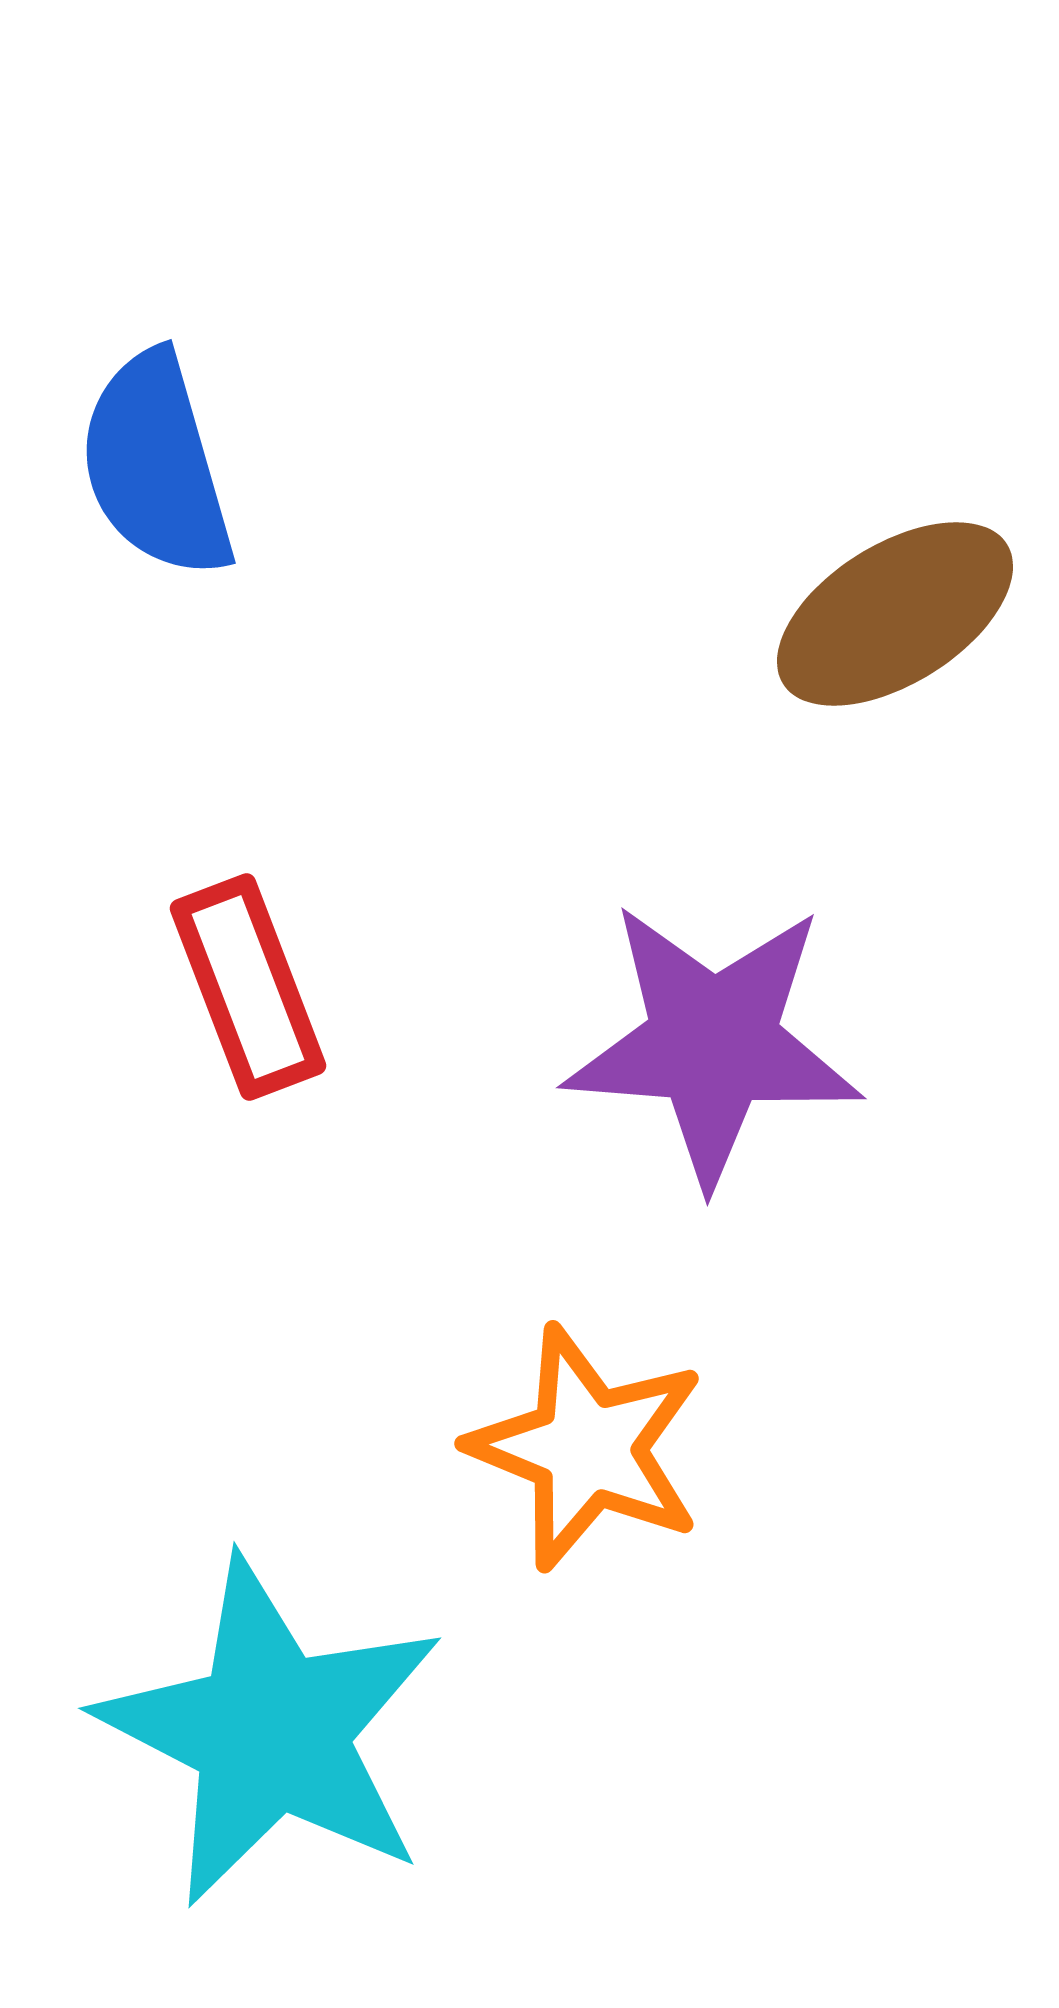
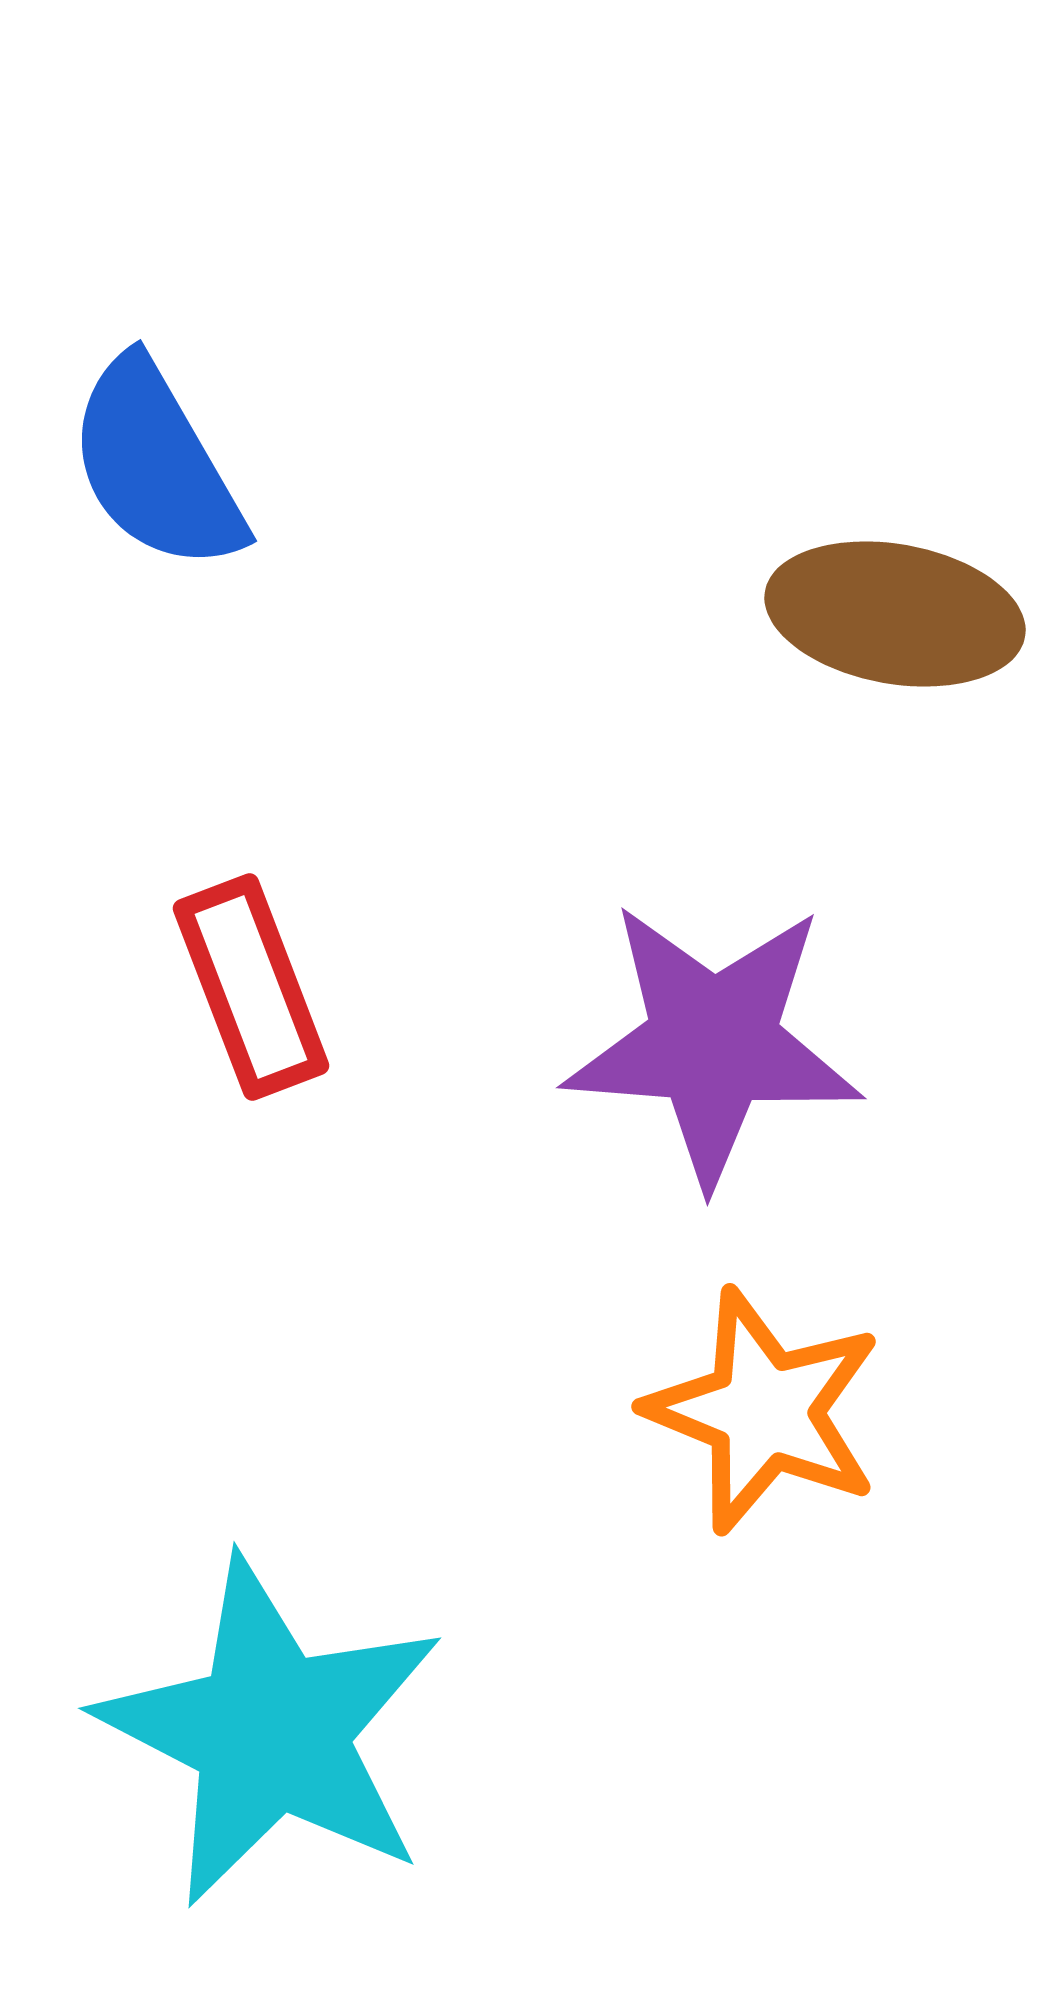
blue semicircle: rotated 14 degrees counterclockwise
brown ellipse: rotated 42 degrees clockwise
red rectangle: moved 3 px right
orange star: moved 177 px right, 37 px up
